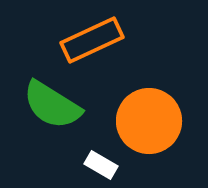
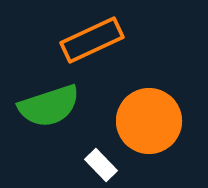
green semicircle: moved 3 px left, 1 px down; rotated 50 degrees counterclockwise
white rectangle: rotated 16 degrees clockwise
